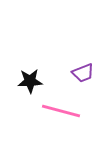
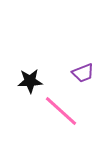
pink line: rotated 27 degrees clockwise
